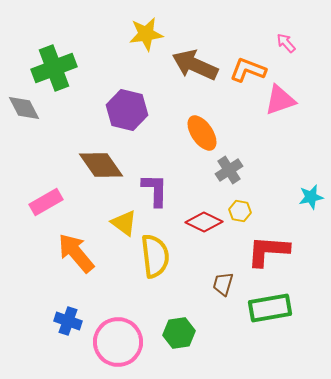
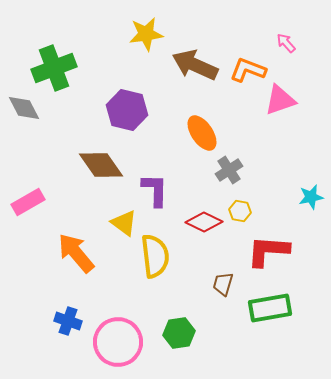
pink rectangle: moved 18 px left
